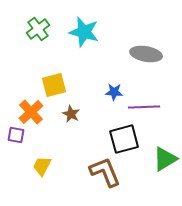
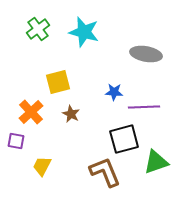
yellow square: moved 4 px right, 3 px up
purple square: moved 6 px down
green triangle: moved 9 px left, 3 px down; rotated 12 degrees clockwise
